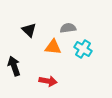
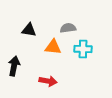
black triangle: rotated 35 degrees counterclockwise
cyan cross: rotated 30 degrees counterclockwise
black arrow: rotated 30 degrees clockwise
